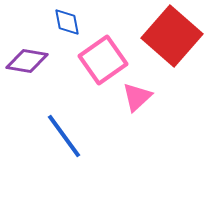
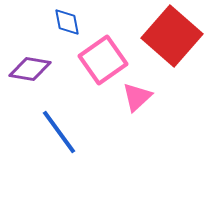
purple diamond: moved 3 px right, 8 px down
blue line: moved 5 px left, 4 px up
